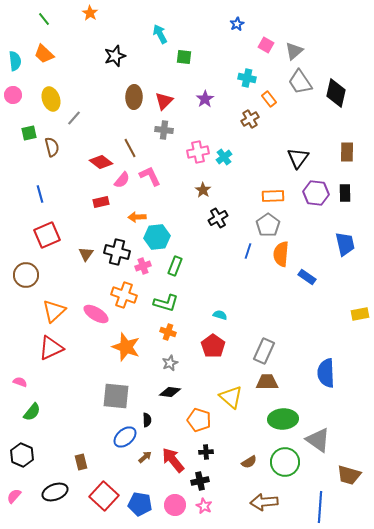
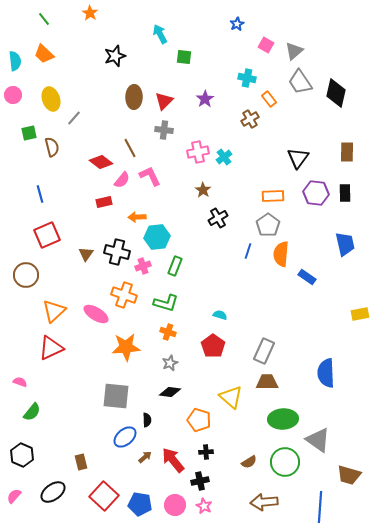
red rectangle at (101, 202): moved 3 px right
orange star at (126, 347): rotated 24 degrees counterclockwise
black ellipse at (55, 492): moved 2 px left; rotated 15 degrees counterclockwise
